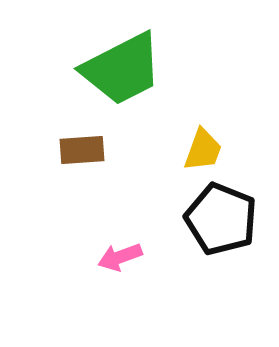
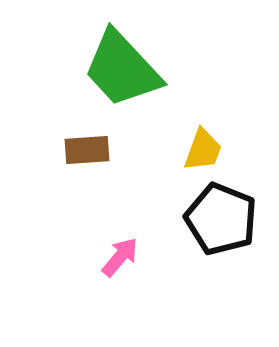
green trapezoid: rotated 74 degrees clockwise
brown rectangle: moved 5 px right
pink arrow: rotated 150 degrees clockwise
